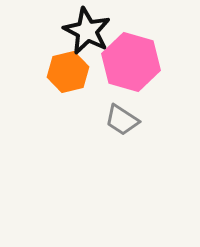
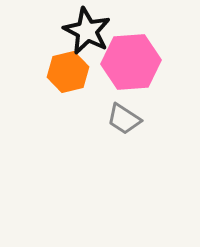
pink hexagon: rotated 20 degrees counterclockwise
gray trapezoid: moved 2 px right, 1 px up
